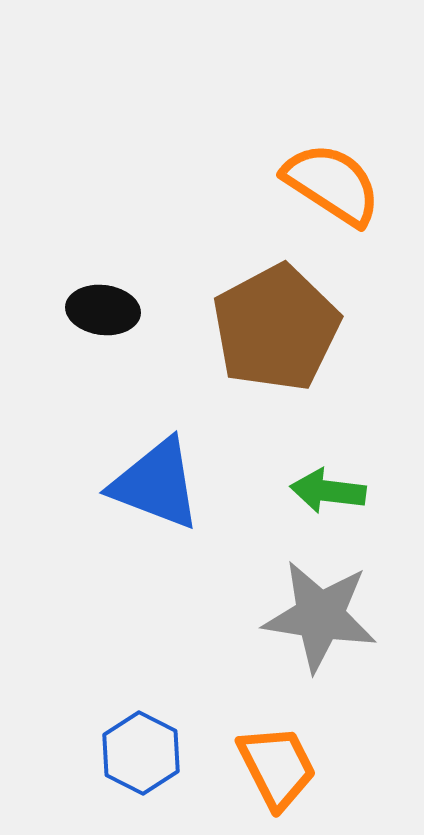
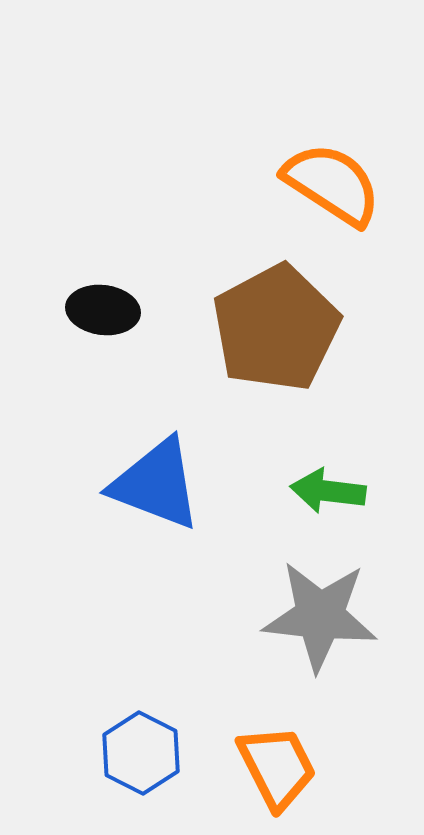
gray star: rotated 3 degrees counterclockwise
